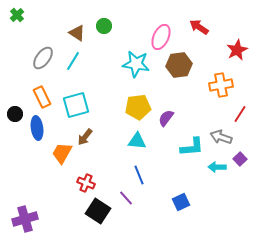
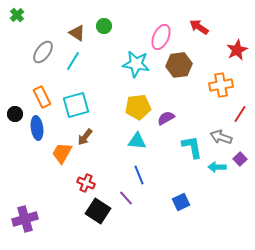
gray ellipse: moved 6 px up
purple semicircle: rotated 24 degrees clockwise
cyan L-shape: rotated 95 degrees counterclockwise
